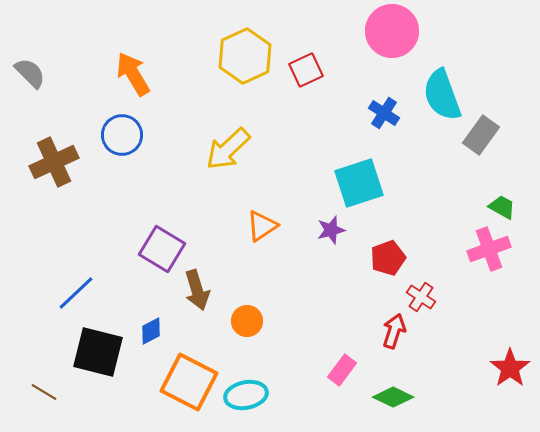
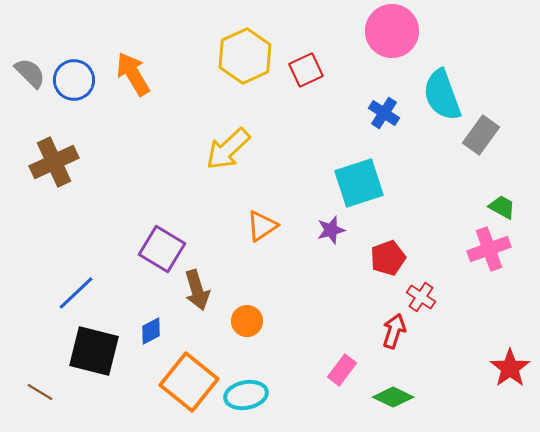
blue circle: moved 48 px left, 55 px up
black square: moved 4 px left, 1 px up
orange square: rotated 12 degrees clockwise
brown line: moved 4 px left
